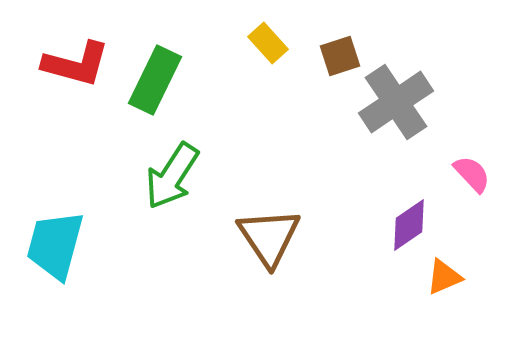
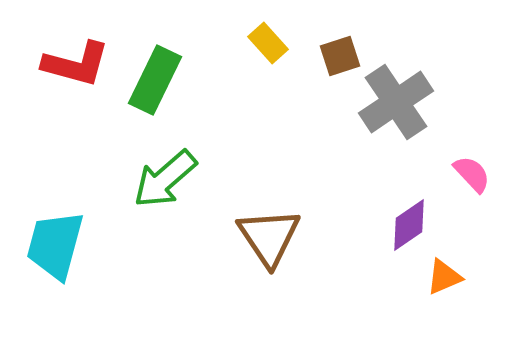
green arrow: moved 7 px left, 3 px down; rotated 16 degrees clockwise
